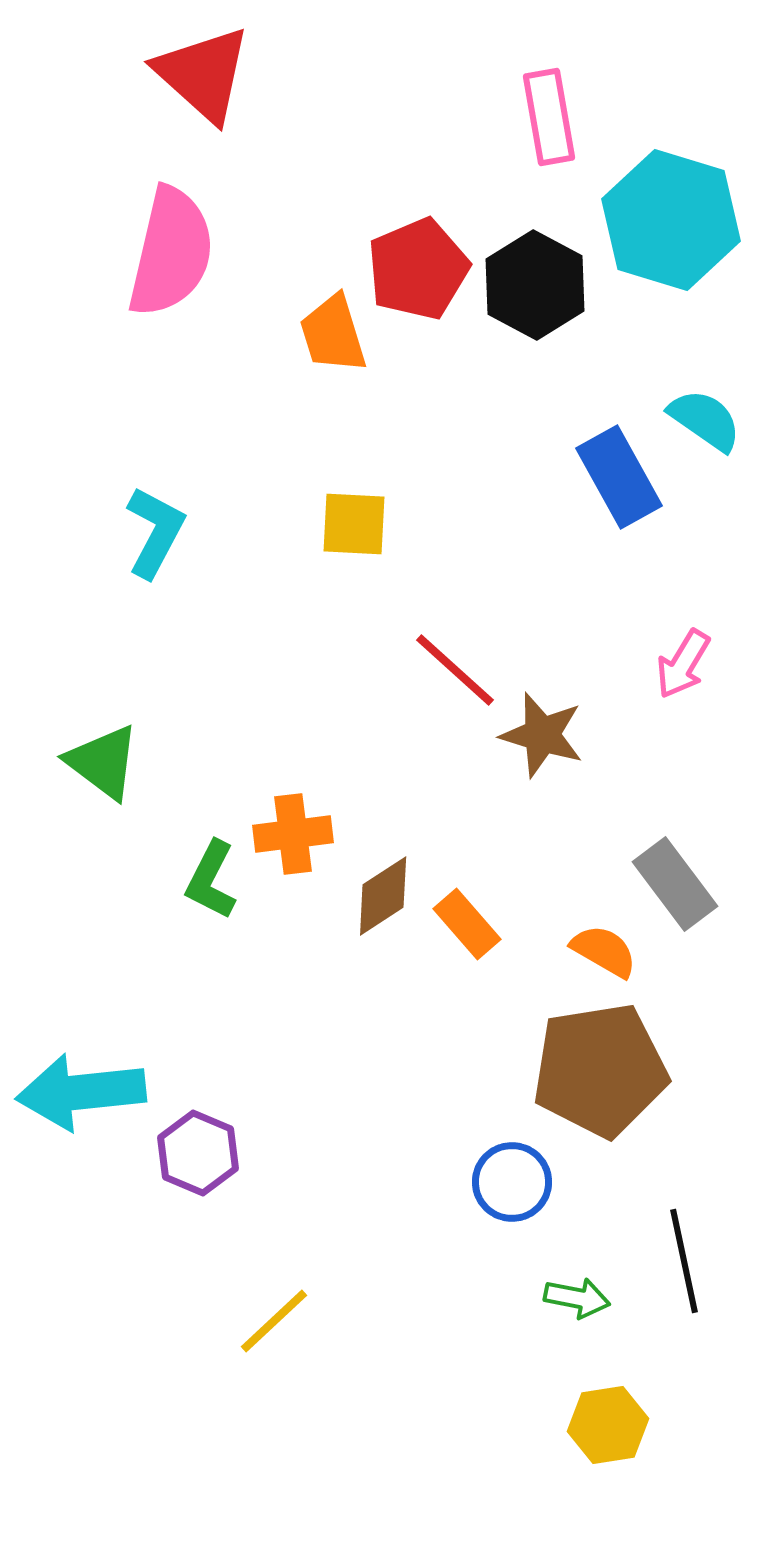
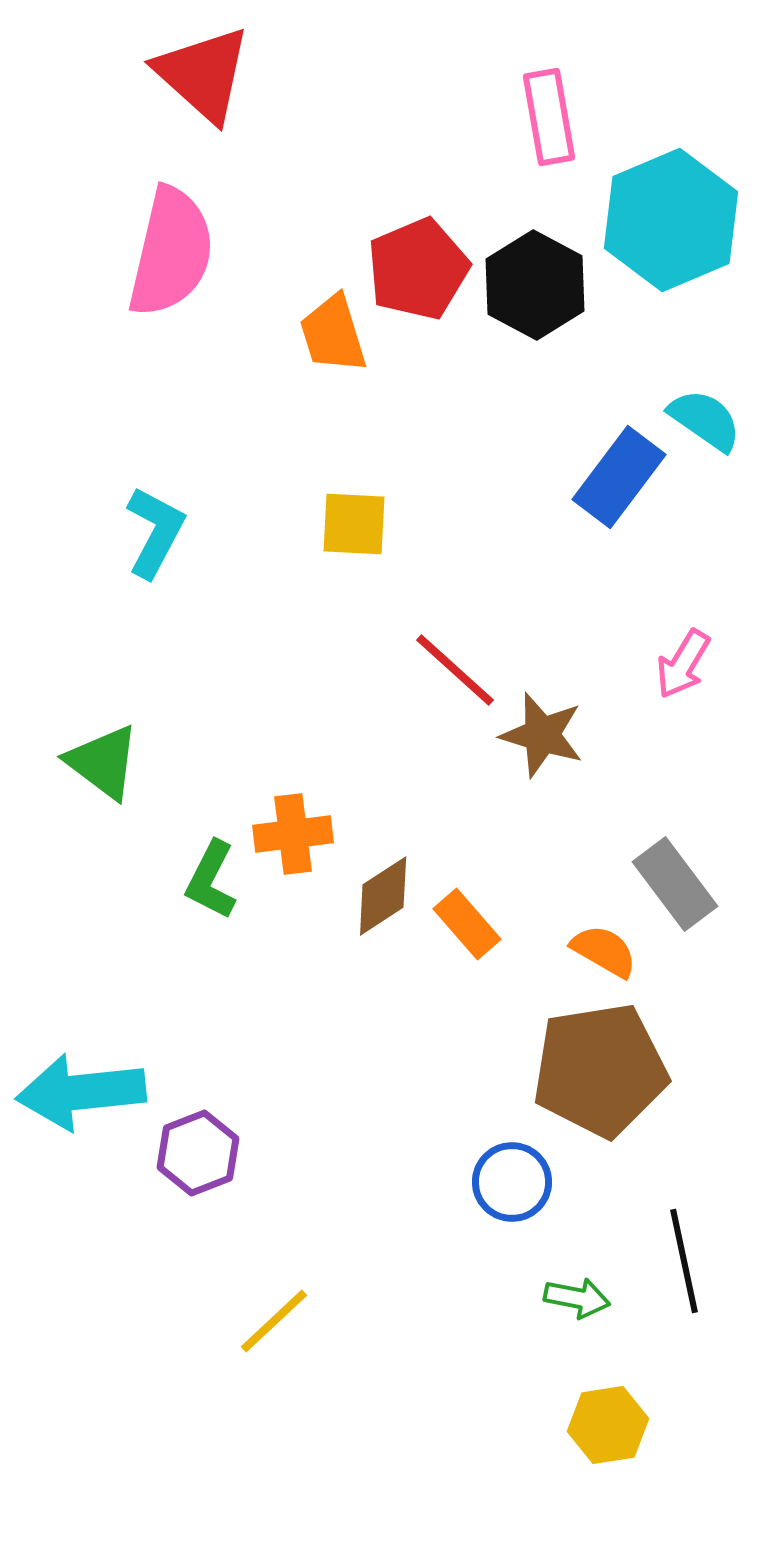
cyan hexagon: rotated 20 degrees clockwise
blue rectangle: rotated 66 degrees clockwise
purple hexagon: rotated 16 degrees clockwise
